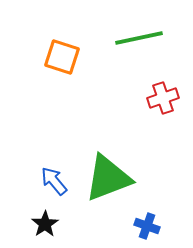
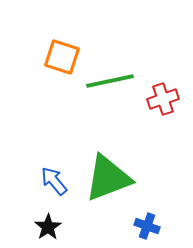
green line: moved 29 px left, 43 px down
red cross: moved 1 px down
black star: moved 3 px right, 3 px down
